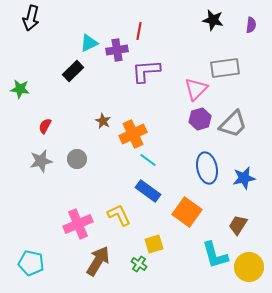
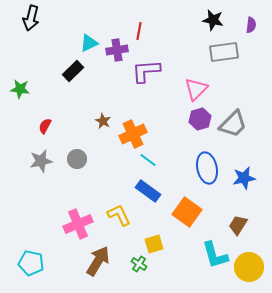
gray rectangle: moved 1 px left, 16 px up
